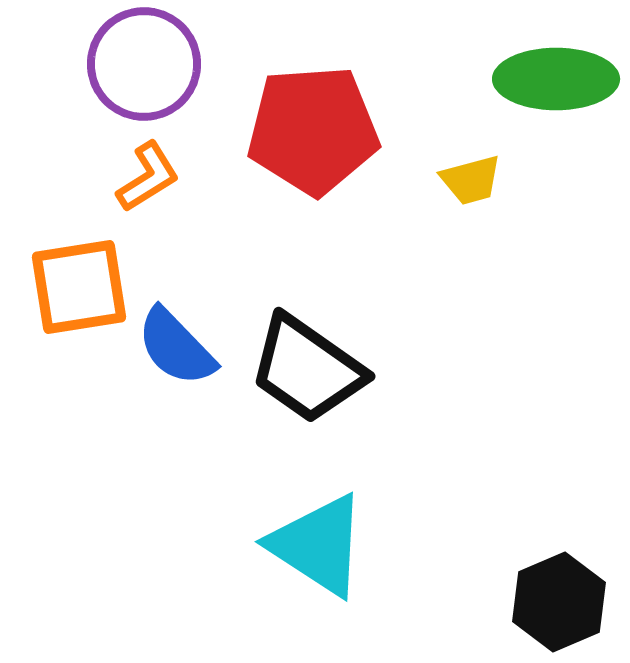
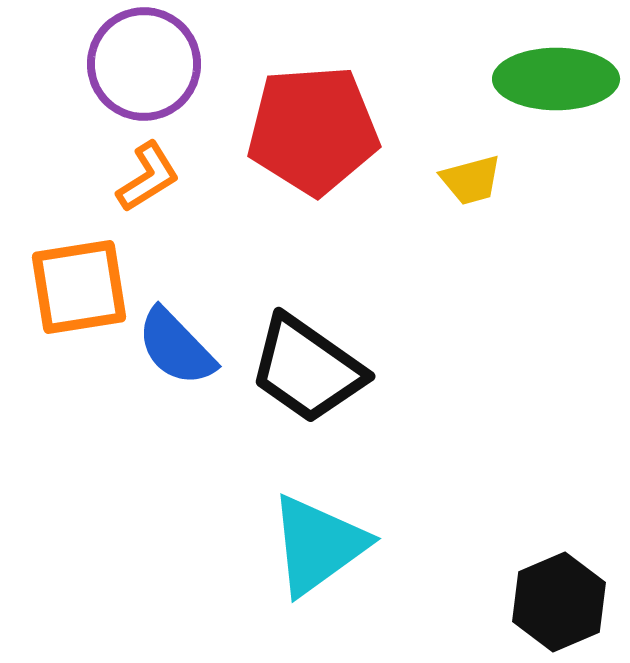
cyan triangle: rotated 51 degrees clockwise
